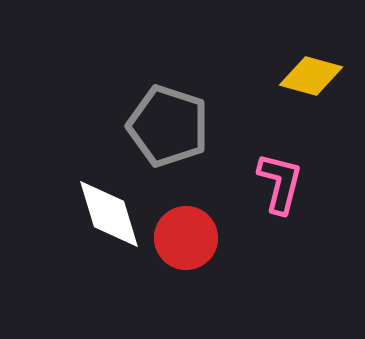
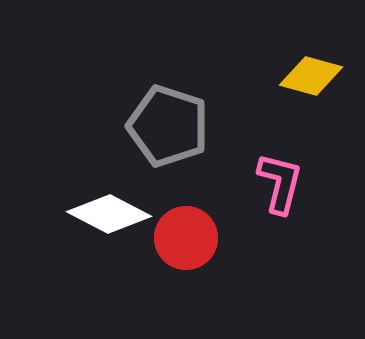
white diamond: rotated 46 degrees counterclockwise
